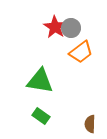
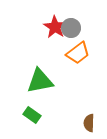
orange trapezoid: moved 3 px left, 1 px down
green triangle: rotated 20 degrees counterclockwise
green rectangle: moved 9 px left, 1 px up
brown semicircle: moved 1 px left, 1 px up
